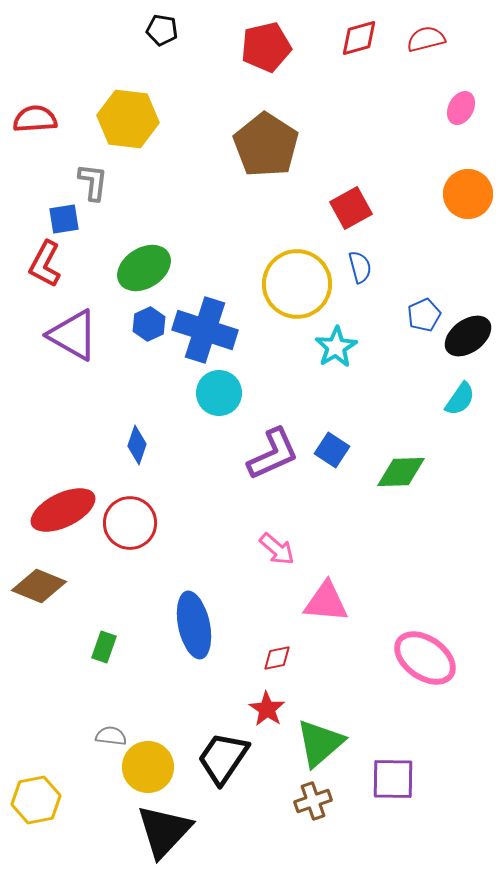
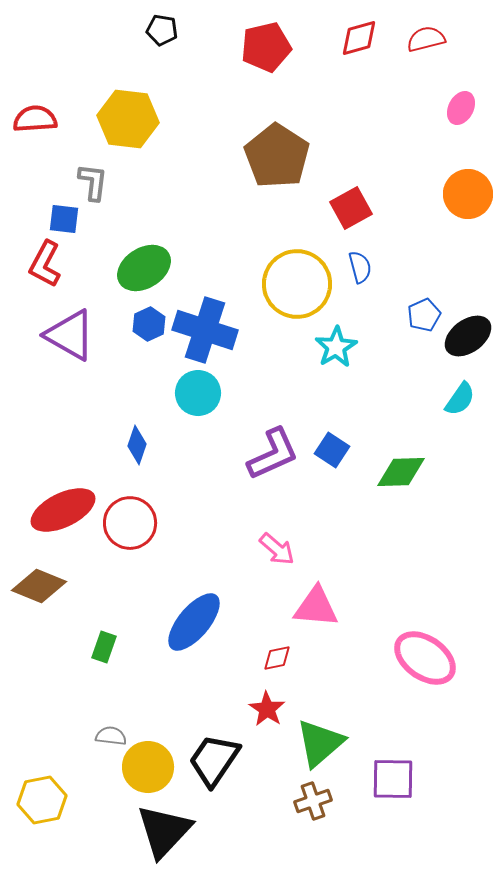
brown pentagon at (266, 145): moved 11 px right, 11 px down
blue square at (64, 219): rotated 16 degrees clockwise
purple triangle at (73, 335): moved 3 px left
cyan circle at (219, 393): moved 21 px left
pink triangle at (326, 602): moved 10 px left, 5 px down
blue ellipse at (194, 625): moved 3 px up; rotated 52 degrees clockwise
black trapezoid at (223, 758): moved 9 px left, 2 px down
yellow hexagon at (36, 800): moved 6 px right
